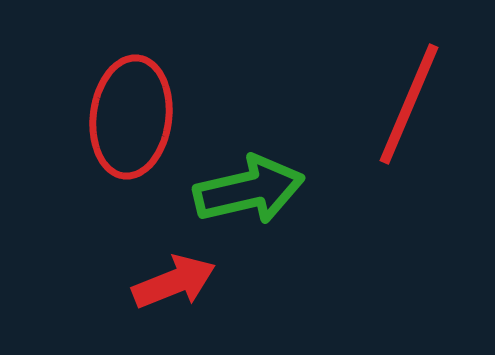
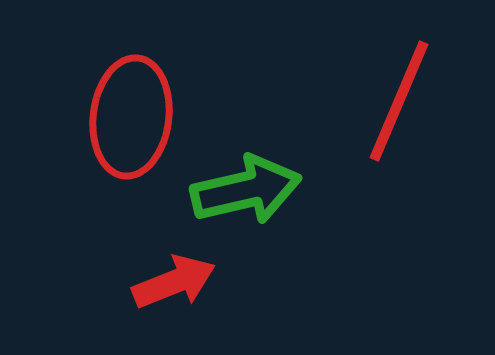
red line: moved 10 px left, 3 px up
green arrow: moved 3 px left
